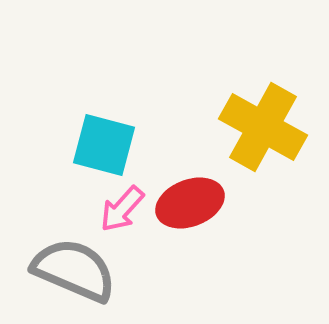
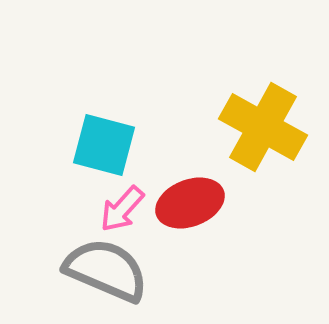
gray semicircle: moved 32 px right
